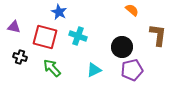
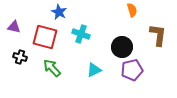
orange semicircle: rotated 32 degrees clockwise
cyan cross: moved 3 px right, 2 px up
